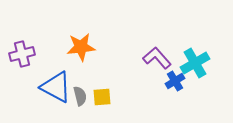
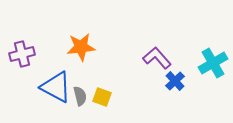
cyan cross: moved 18 px right
blue cross: rotated 12 degrees counterclockwise
yellow square: rotated 24 degrees clockwise
